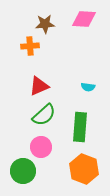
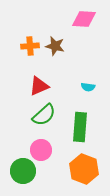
brown star: moved 10 px right, 22 px down; rotated 18 degrees clockwise
pink circle: moved 3 px down
